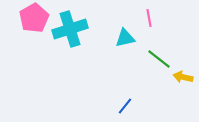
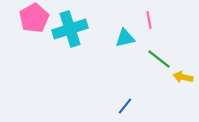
pink line: moved 2 px down
